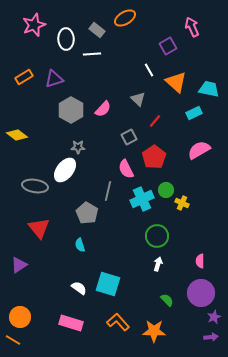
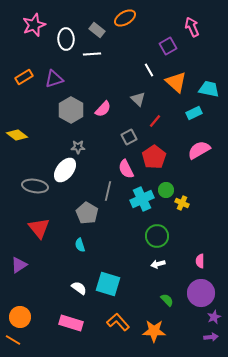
white arrow at (158, 264): rotated 120 degrees counterclockwise
